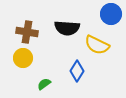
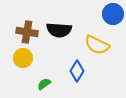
blue circle: moved 2 px right
black semicircle: moved 8 px left, 2 px down
